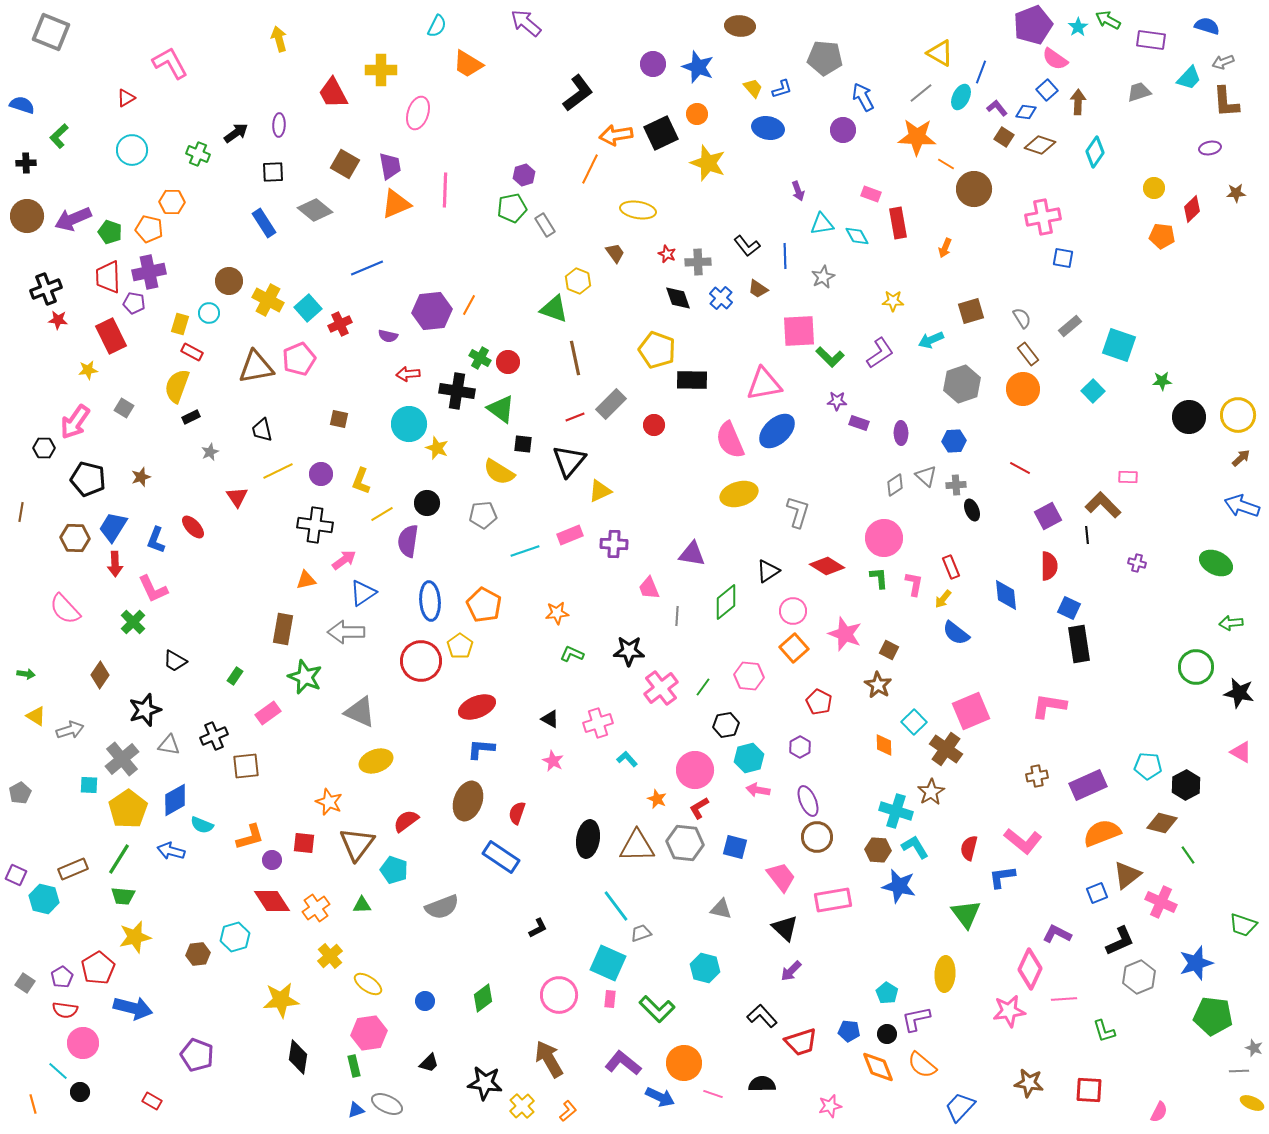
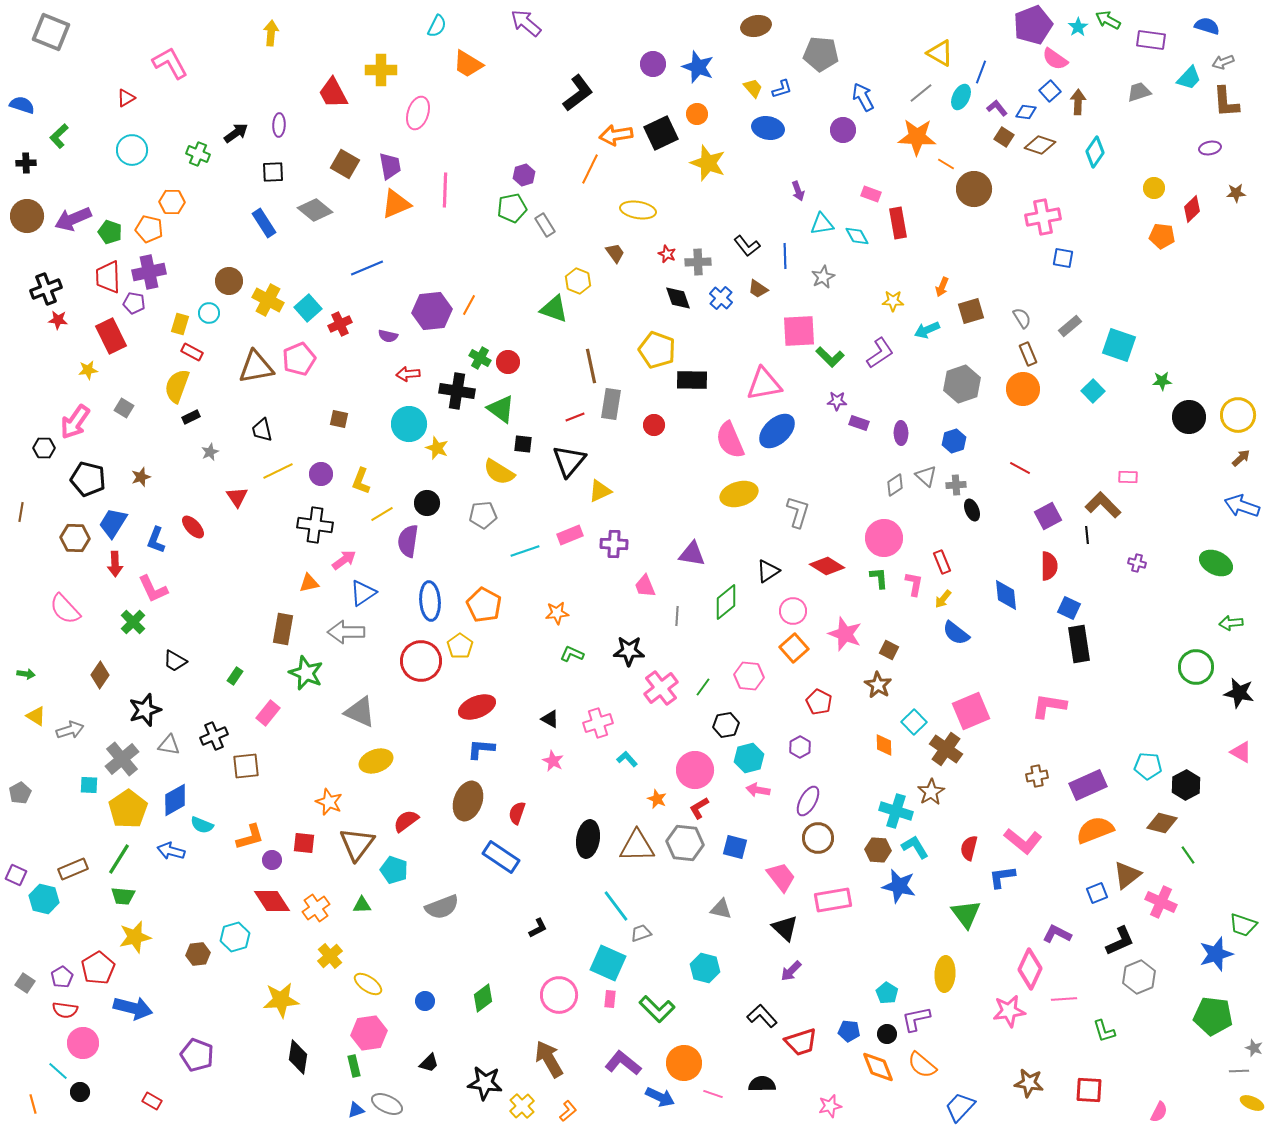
brown ellipse at (740, 26): moved 16 px right; rotated 16 degrees counterclockwise
yellow arrow at (279, 39): moved 8 px left, 6 px up; rotated 20 degrees clockwise
gray pentagon at (825, 58): moved 4 px left, 4 px up
blue square at (1047, 90): moved 3 px right, 1 px down
orange arrow at (945, 248): moved 3 px left, 39 px down
cyan arrow at (931, 340): moved 4 px left, 10 px up
brown rectangle at (1028, 354): rotated 15 degrees clockwise
brown line at (575, 358): moved 16 px right, 8 px down
gray rectangle at (611, 404): rotated 36 degrees counterclockwise
blue hexagon at (954, 441): rotated 15 degrees counterclockwise
blue trapezoid at (113, 527): moved 4 px up
red rectangle at (951, 567): moved 9 px left, 5 px up
orange triangle at (306, 580): moved 3 px right, 3 px down
pink trapezoid at (649, 588): moved 4 px left, 2 px up
green star at (305, 677): moved 1 px right, 4 px up
pink rectangle at (268, 713): rotated 15 degrees counterclockwise
purple ellipse at (808, 801): rotated 52 degrees clockwise
orange semicircle at (1102, 833): moved 7 px left, 3 px up
brown circle at (817, 837): moved 1 px right, 1 px down
blue star at (1196, 963): moved 20 px right, 9 px up
